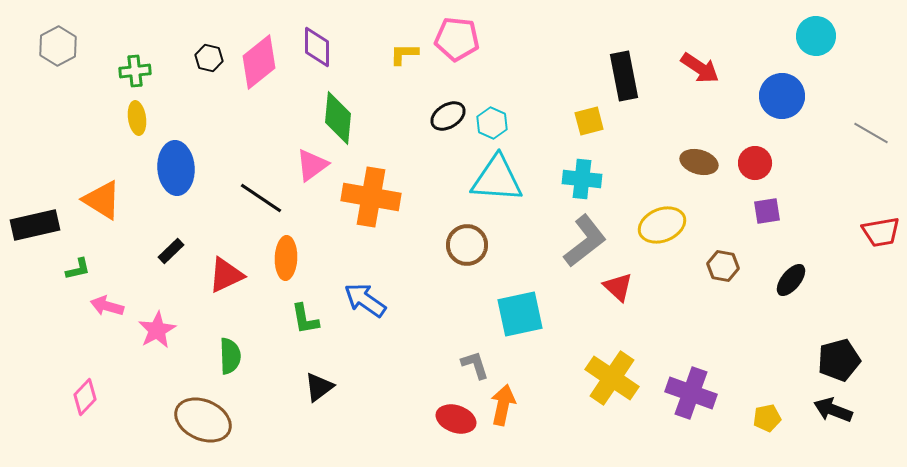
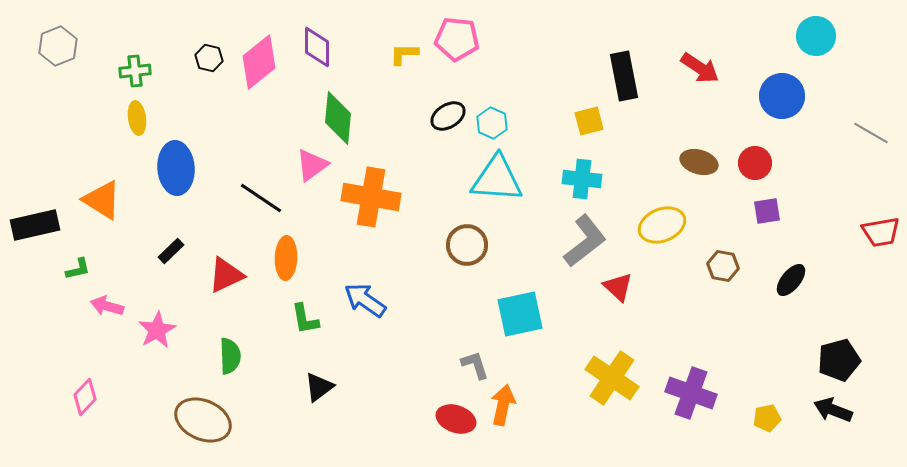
gray hexagon at (58, 46): rotated 6 degrees clockwise
